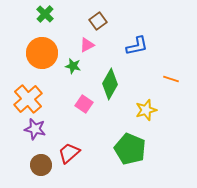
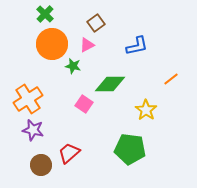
brown square: moved 2 px left, 2 px down
orange circle: moved 10 px right, 9 px up
orange line: rotated 56 degrees counterclockwise
green diamond: rotated 60 degrees clockwise
orange cross: rotated 8 degrees clockwise
yellow star: rotated 20 degrees counterclockwise
purple star: moved 2 px left, 1 px down
green pentagon: rotated 16 degrees counterclockwise
